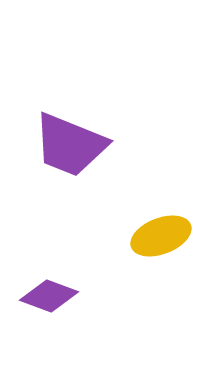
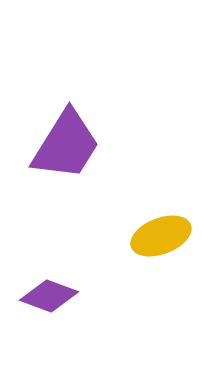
purple trapezoid: moved 4 px left; rotated 80 degrees counterclockwise
